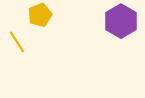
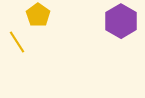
yellow pentagon: moved 2 px left; rotated 15 degrees counterclockwise
